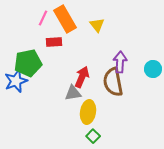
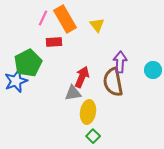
green pentagon: rotated 16 degrees counterclockwise
cyan circle: moved 1 px down
